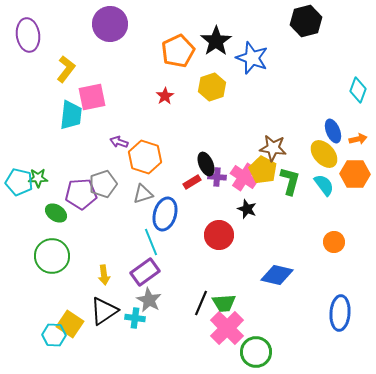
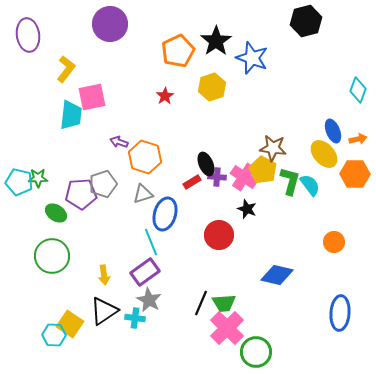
cyan semicircle at (324, 185): moved 14 px left
